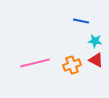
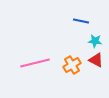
orange cross: rotated 12 degrees counterclockwise
